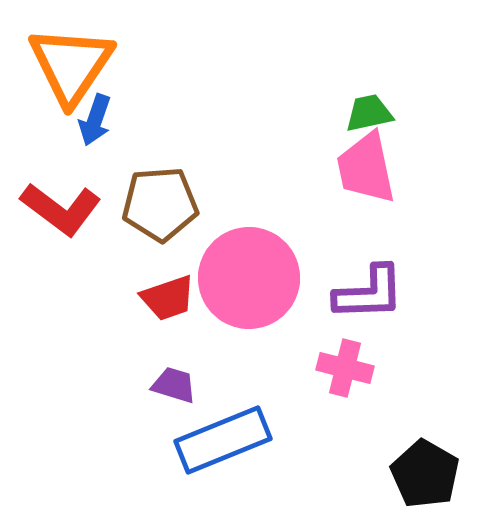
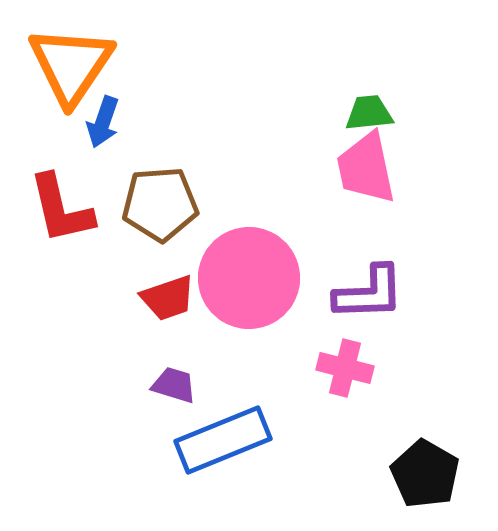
green trapezoid: rotated 6 degrees clockwise
blue arrow: moved 8 px right, 2 px down
red L-shape: rotated 40 degrees clockwise
